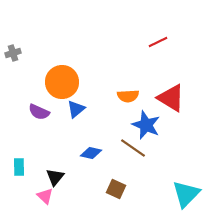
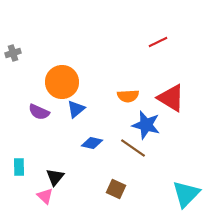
blue star: rotated 8 degrees counterclockwise
blue diamond: moved 1 px right, 10 px up
